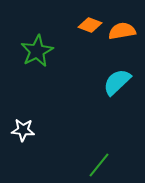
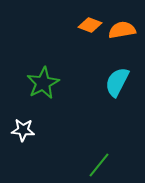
orange semicircle: moved 1 px up
green star: moved 6 px right, 32 px down
cyan semicircle: rotated 20 degrees counterclockwise
